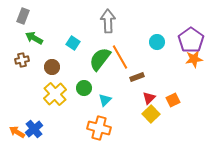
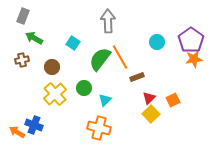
blue cross: moved 4 px up; rotated 30 degrees counterclockwise
